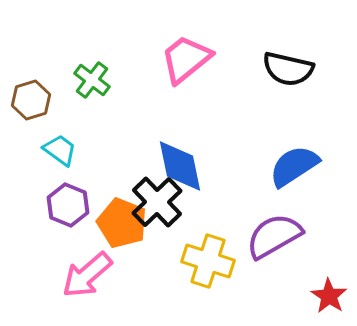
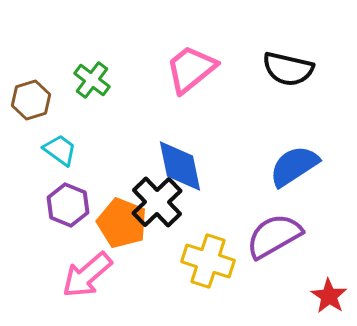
pink trapezoid: moved 5 px right, 10 px down
